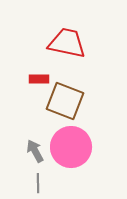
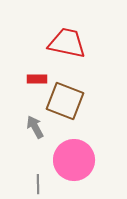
red rectangle: moved 2 px left
pink circle: moved 3 px right, 13 px down
gray arrow: moved 24 px up
gray line: moved 1 px down
